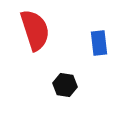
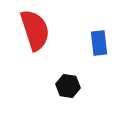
black hexagon: moved 3 px right, 1 px down
